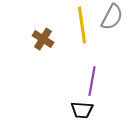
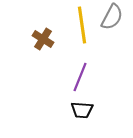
purple line: moved 12 px left, 4 px up; rotated 12 degrees clockwise
